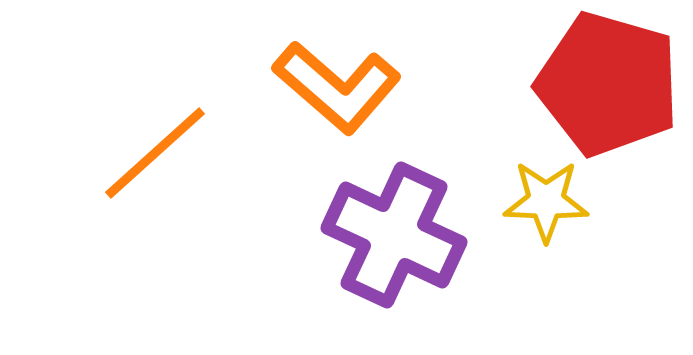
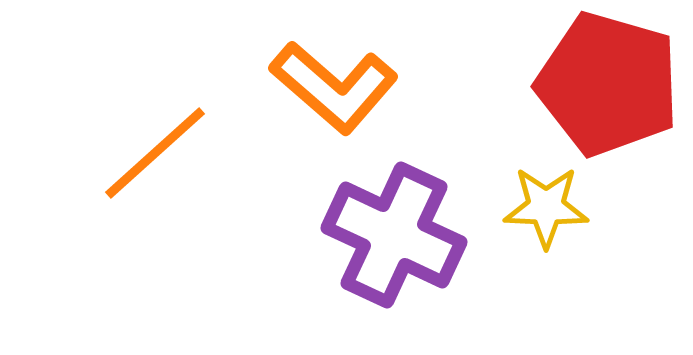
orange L-shape: moved 3 px left
yellow star: moved 6 px down
